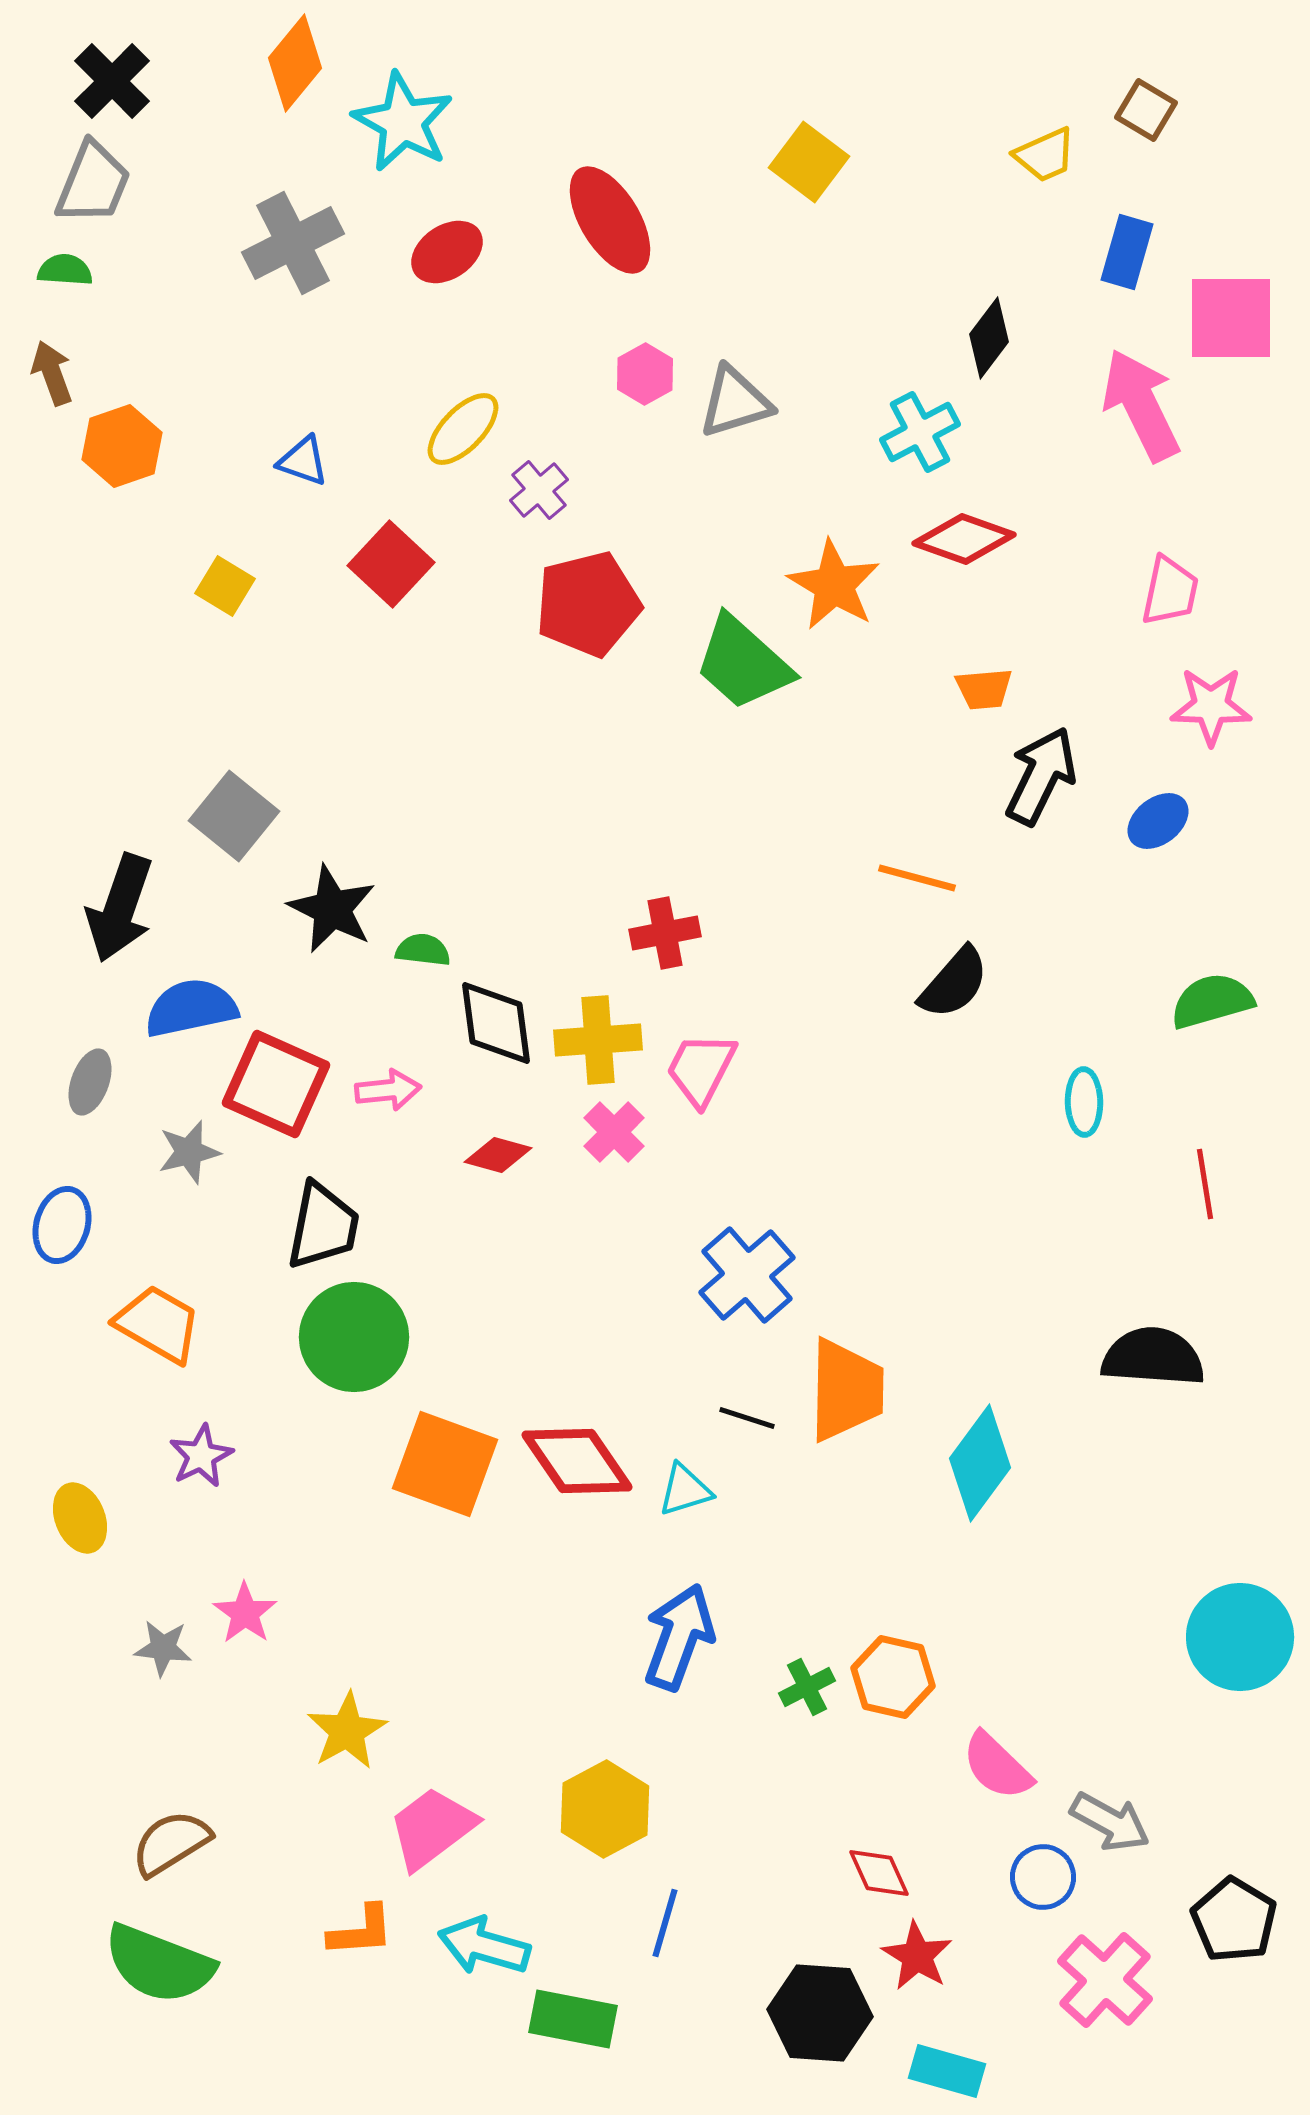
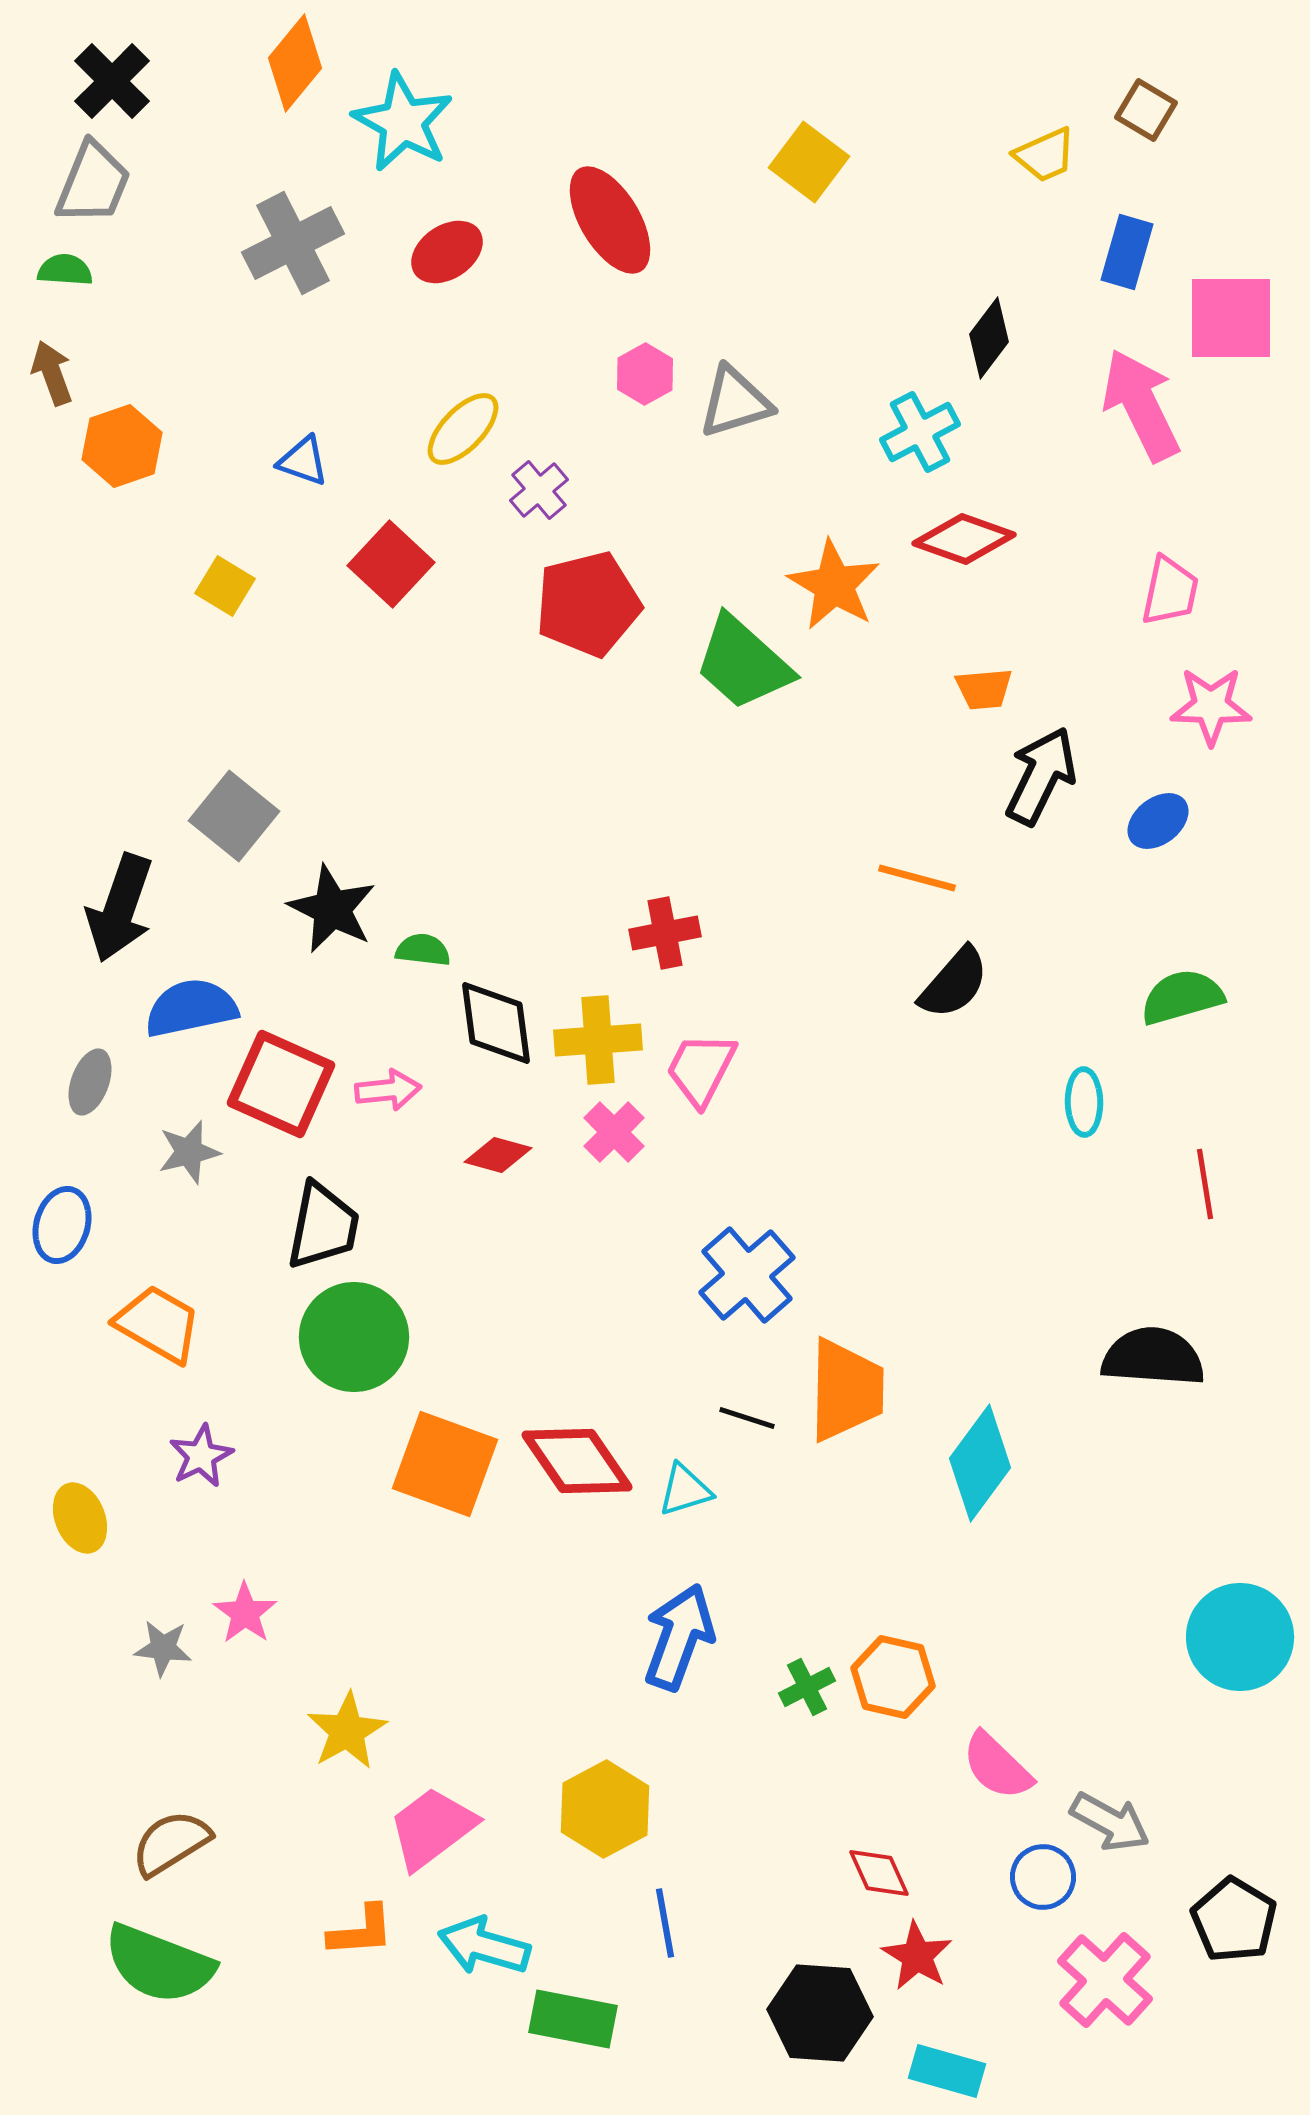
green semicircle at (1212, 1001): moved 30 px left, 4 px up
red square at (276, 1084): moved 5 px right
blue line at (665, 1923): rotated 26 degrees counterclockwise
